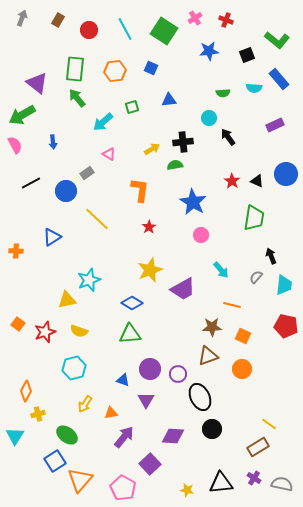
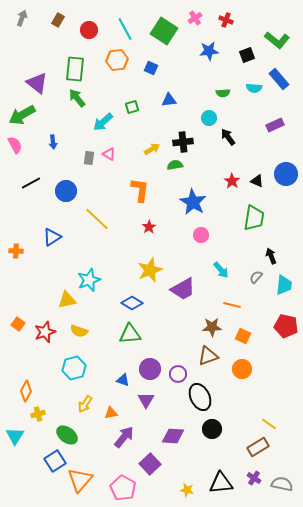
orange hexagon at (115, 71): moved 2 px right, 11 px up
gray rectangle at (87, 173): moved 2 px right, 15 px up; rotated 48 degrees counterclockwise
